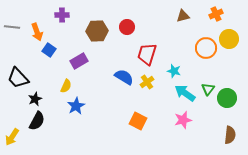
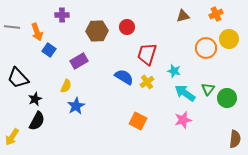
brown semicircle: moved 5 px right, 4 px down
